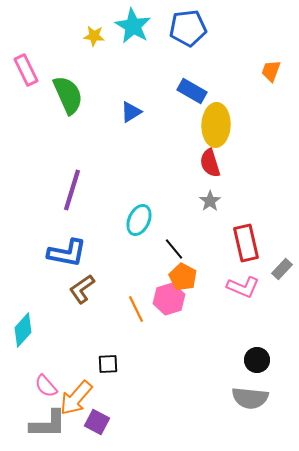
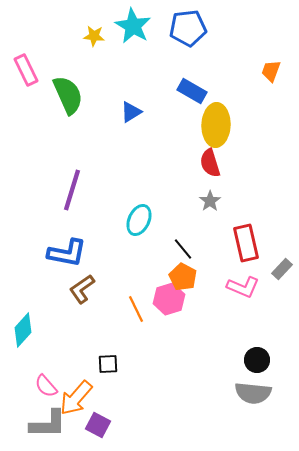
black line: moved 9 px right
gray semicircle: moved 3 px right, 5 px up
purple square: moved 1 px right, 3 px down
